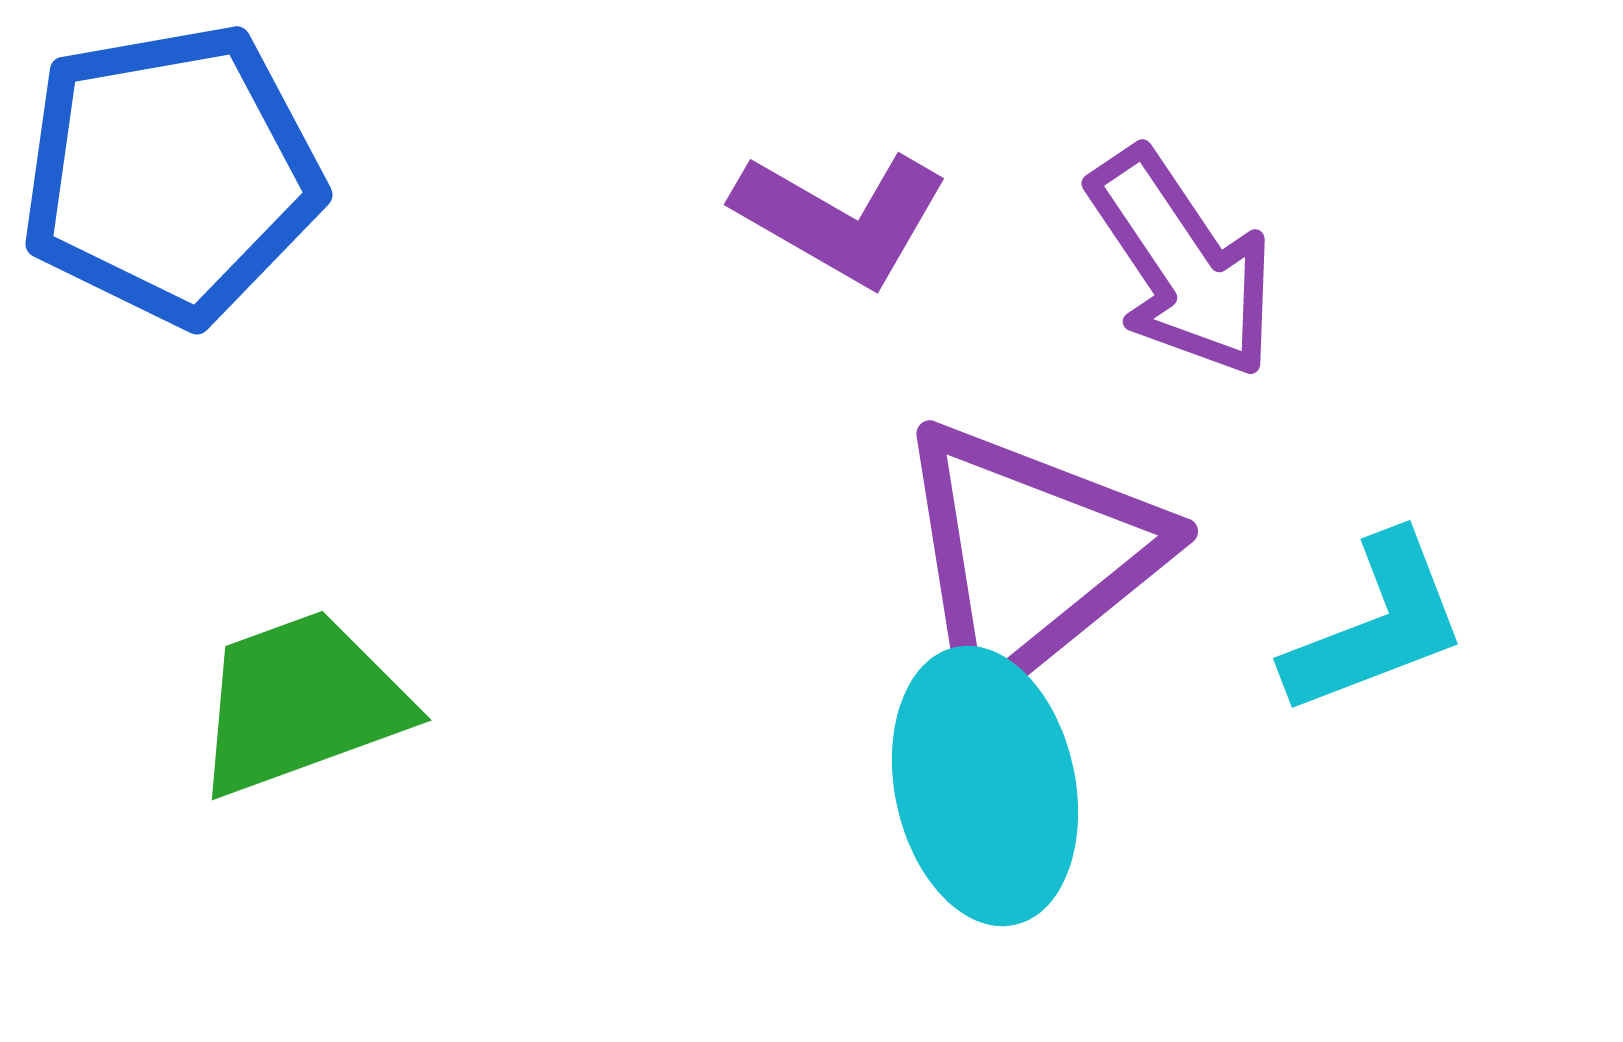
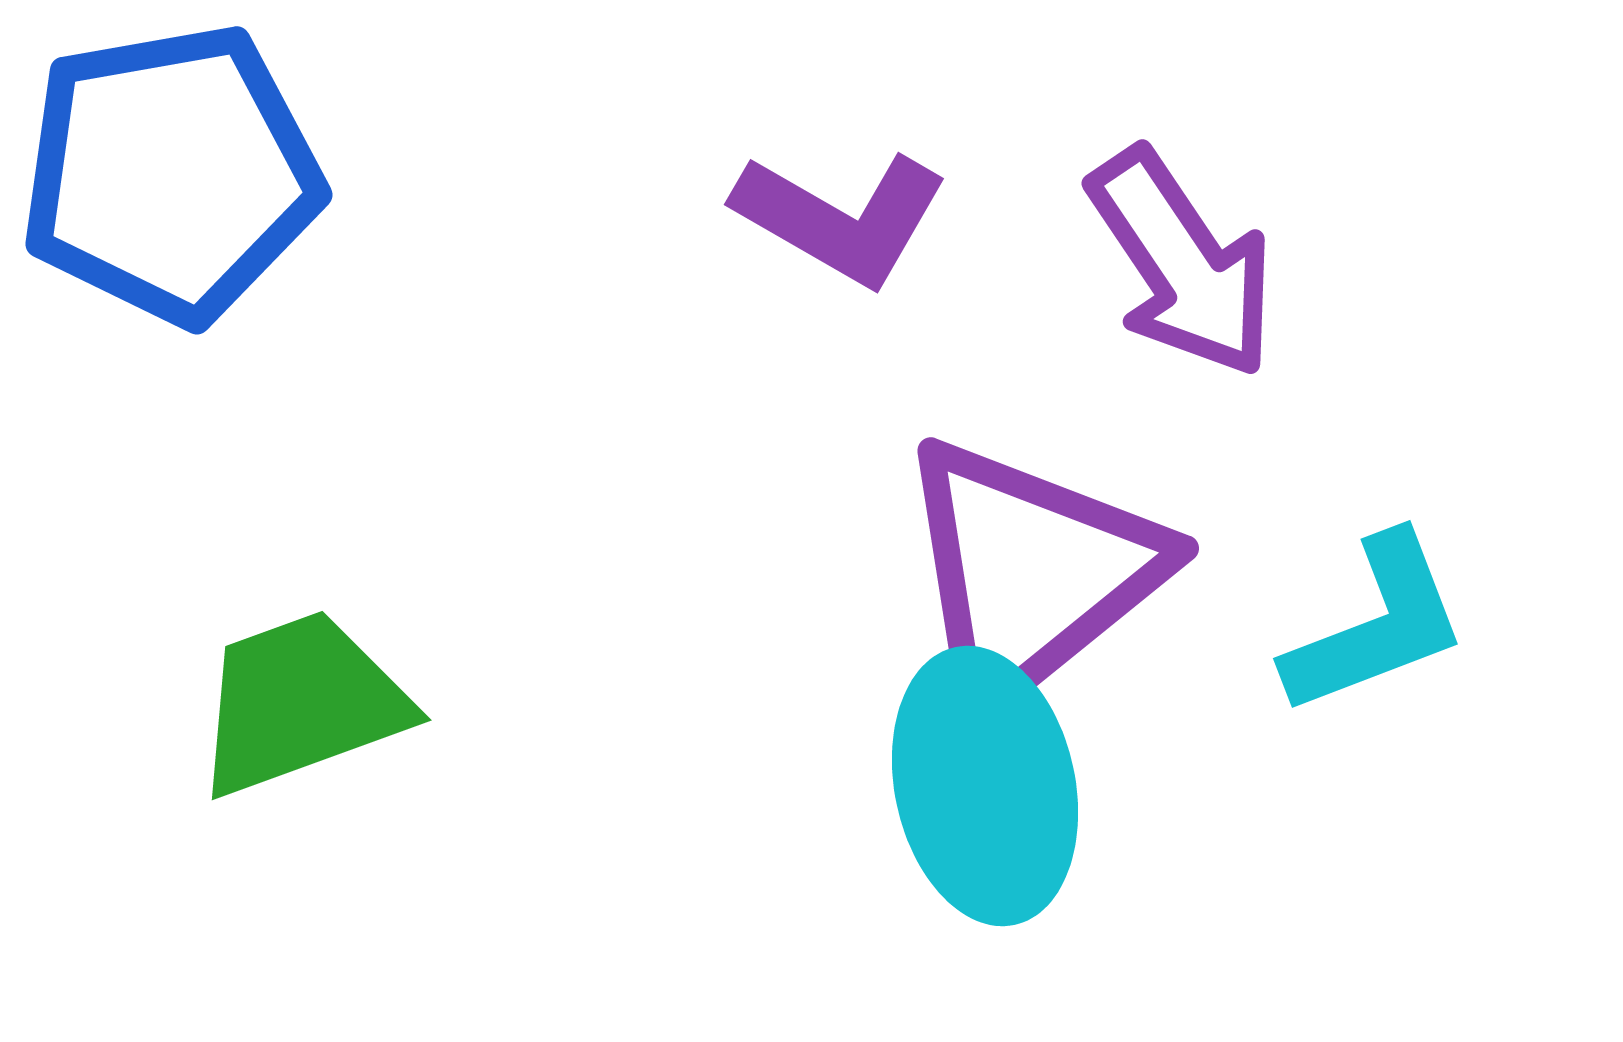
purple triangle: moved 1 px right, 17 px down
